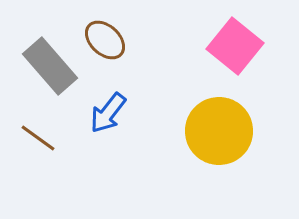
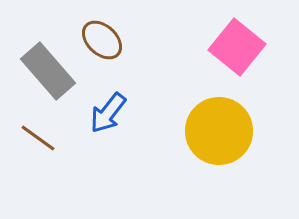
brown ellipse: moved 3 px left
pink square: moved 2 px right, 1 px down
gray rectangle: moved 2 px left, 5 px down
